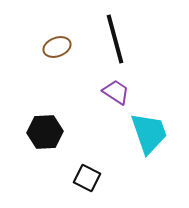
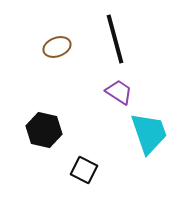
purple trapezoid: moved 3 px right
black hexagon: moved 1 px left, 2 px up; rotated 16 degrees clockwise
black square: moved 3 px left, 8 px up
